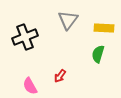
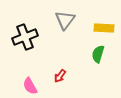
gray triangle: moved 3 px left
